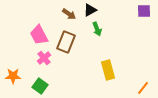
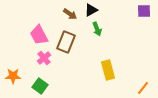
black triangle: moved 1 px right
brown arrow: moved 1 px right
